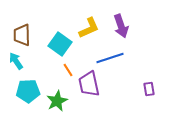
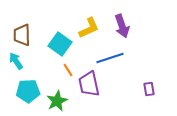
purple arrow: moved 1 px right
